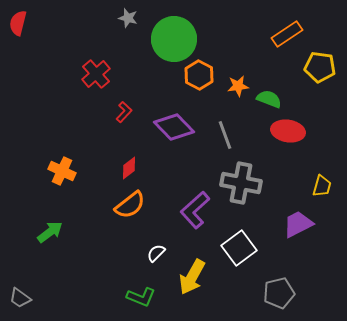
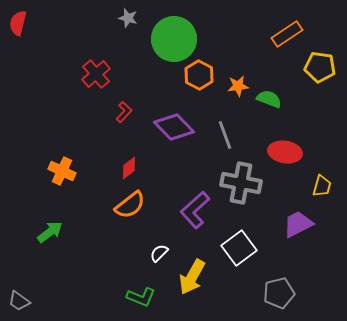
red ellipse: moved 3 px left, 21 px down
white semicircle: moved 3 px right
gray trapezoid: moved 1 px left, 3 px down
